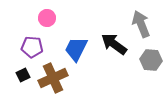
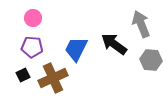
pink circle: moved 14 px left
